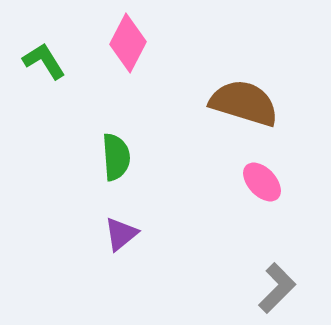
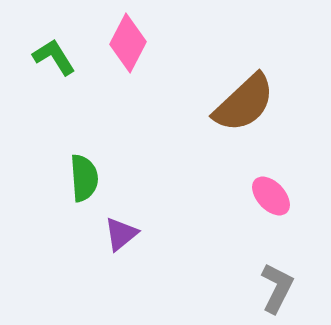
green L-shape: moved 10 px right, 4 px up
brown semicircle: rotated 120 degrees clockwise
green semicircle: moved 32 px left, 21 px down
pink ellipse: moved 9 px right, 14 px down
gray L-shape: rotated 18 degrees counterclockwise
